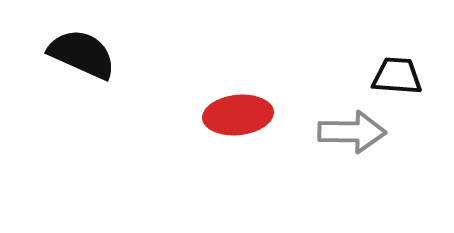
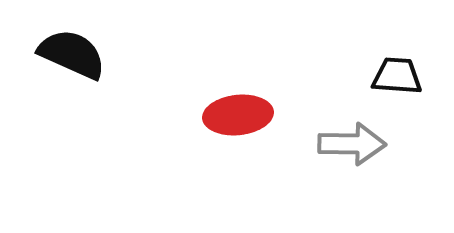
black semicircle: moved 10 px left
gray arrow: moved 12 px down
